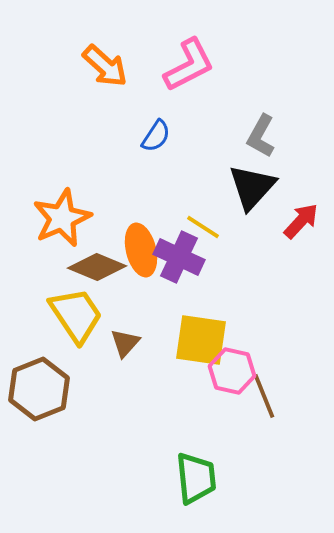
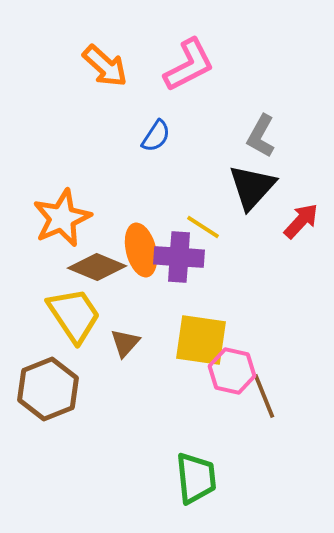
purple cross: rotated 21 degrees counterclockwise
yellow trapezoid: moved 2 px left
brown hexagon: moved 9 px right
